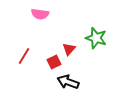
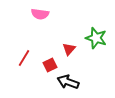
red line: moved 2 px down
red square: moved 4 px left, 3 px down
